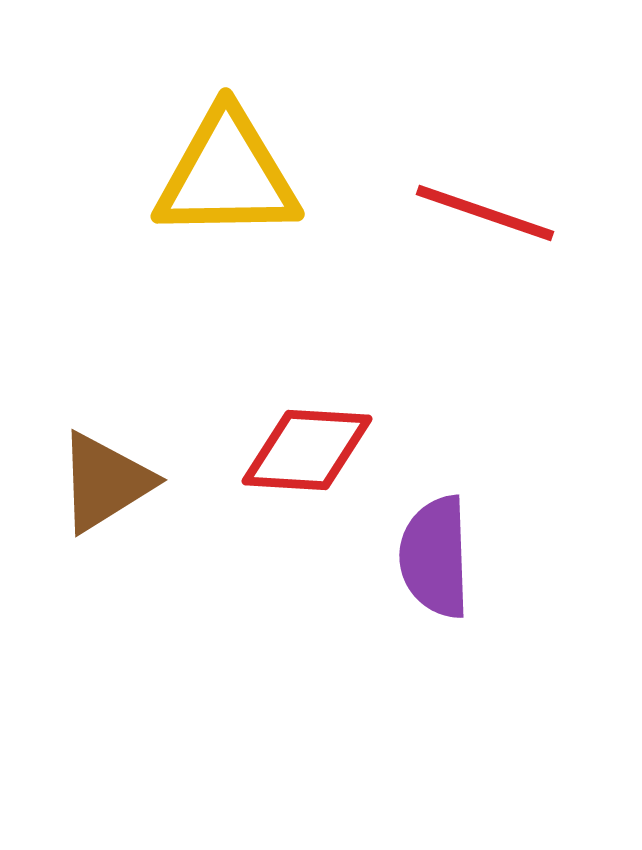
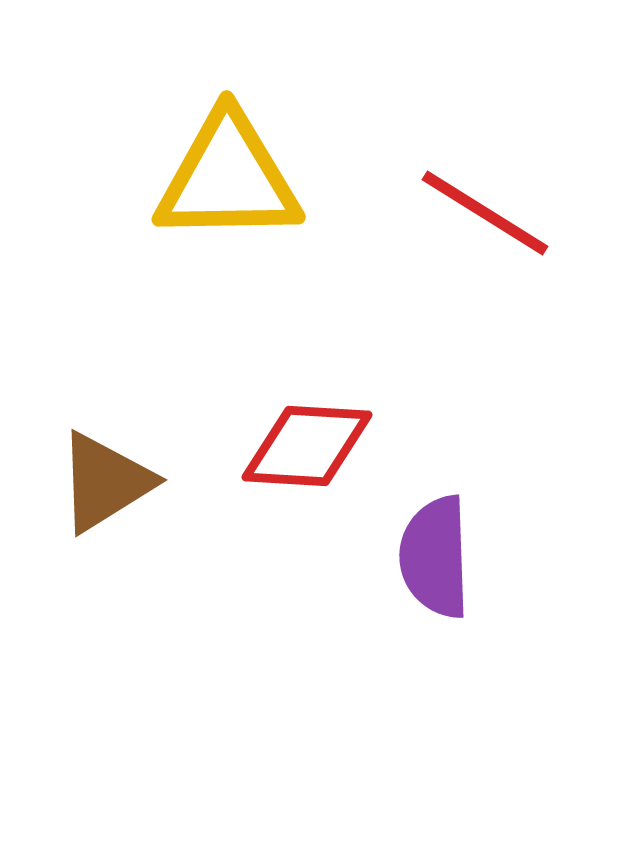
yellow triangle: moved 1 px right, 3 px down
red line: rotated 13 degrees clockwise
red diamond: moved 4 px up
